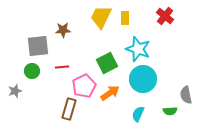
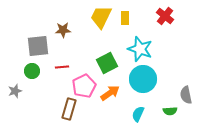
cyan star: moved 2 px right
